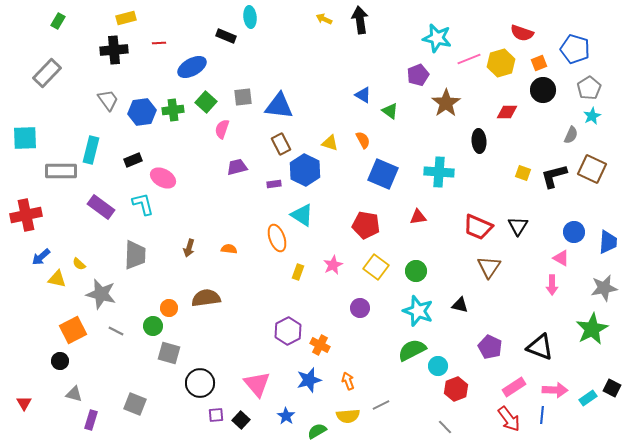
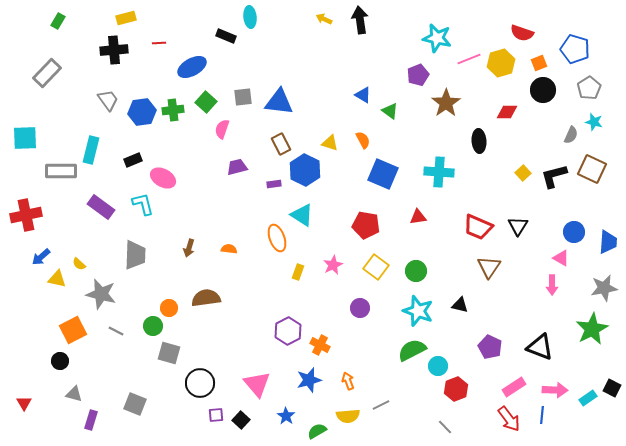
blue triangle at (279, 106): moved 4 px up
cyan star at (592, 116): moved 2 px right, 6 px down; rotated 30 degrees counterclockwise
yellow square at (523, 173): rotated 28 degrees clockwise
